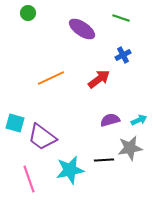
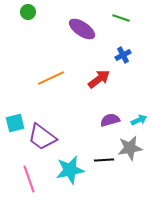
green circle: moved 1 px up
cyan square: rotated 30 degrees counterclockwise
